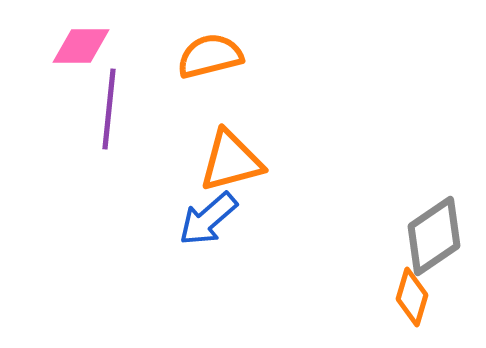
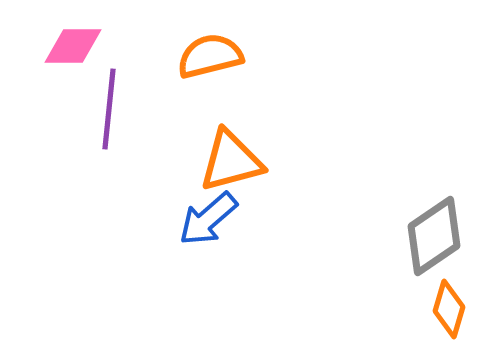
pink diamond: moved 8 px left
orange diamond: moved 37 px right, 12 px down
